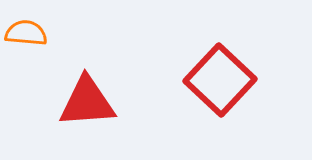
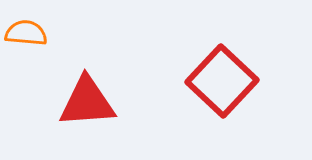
red square: moved 2 px right, 1 px down
